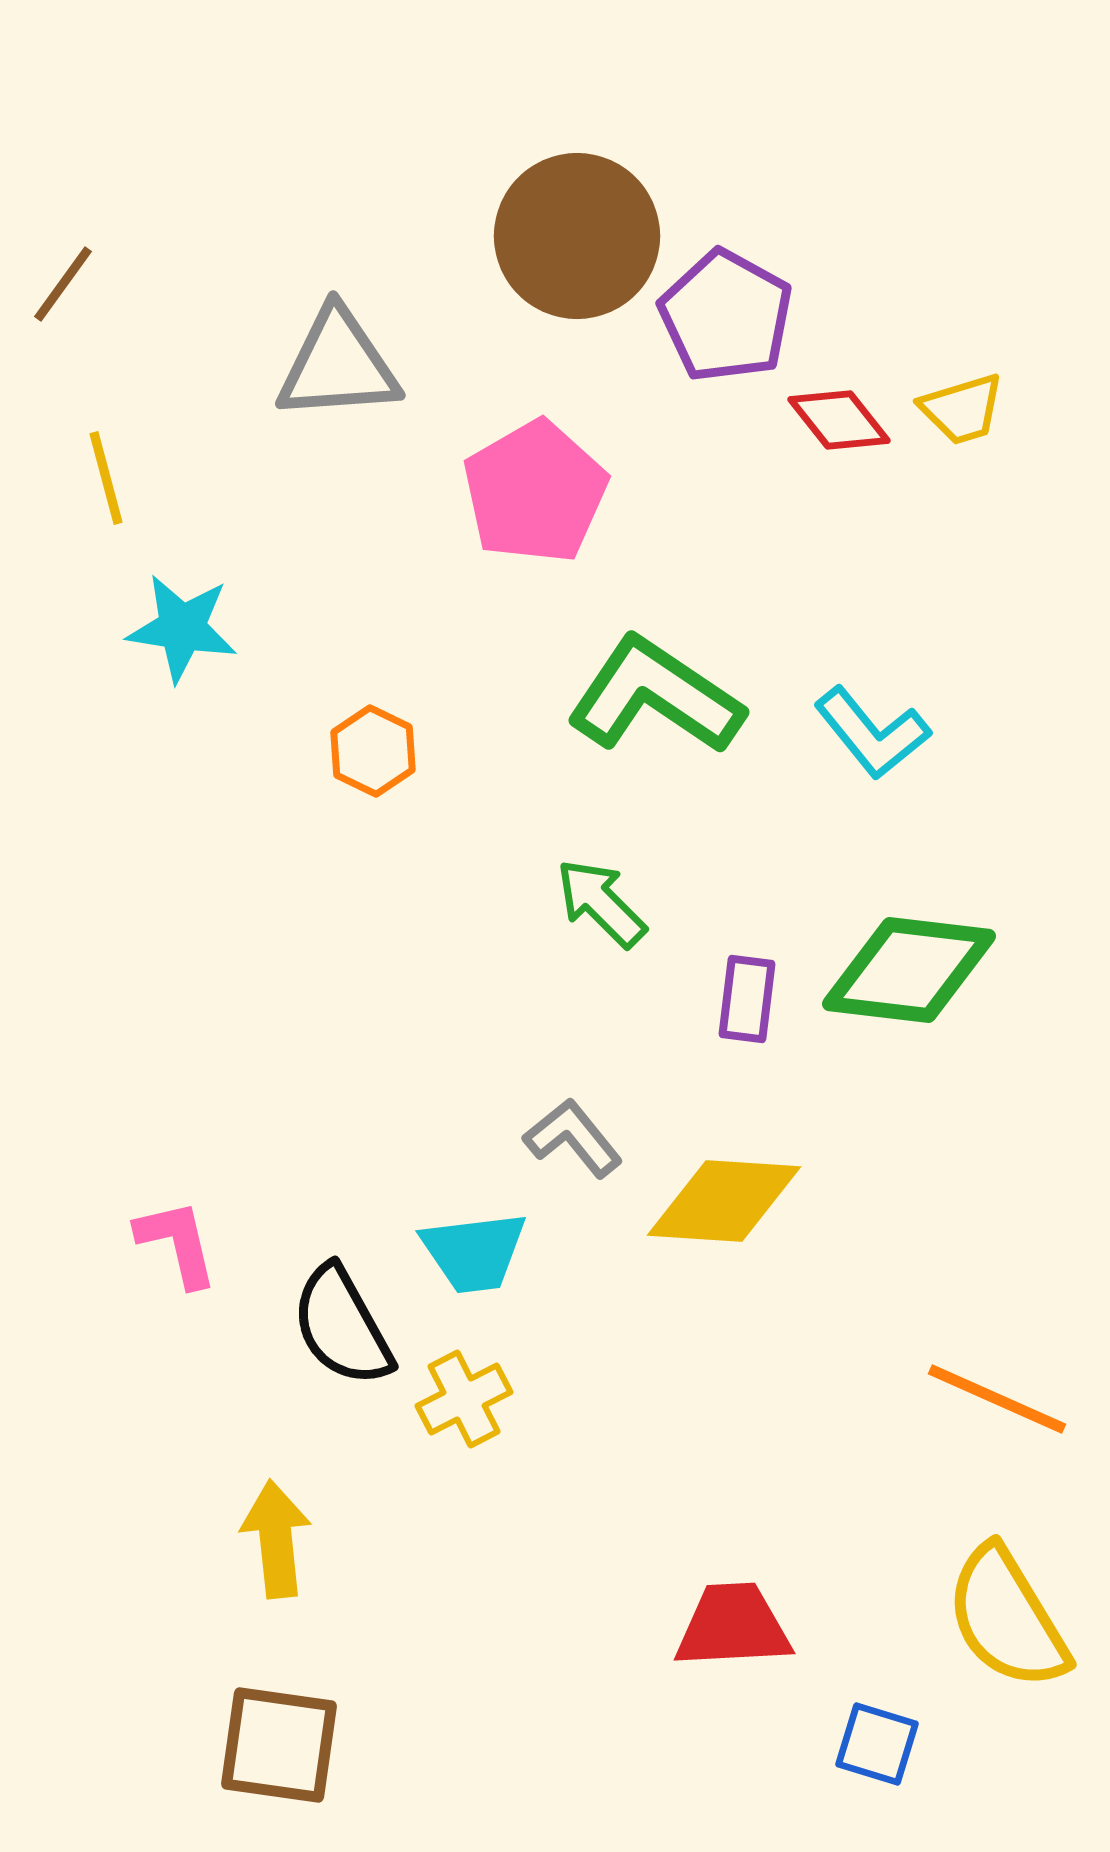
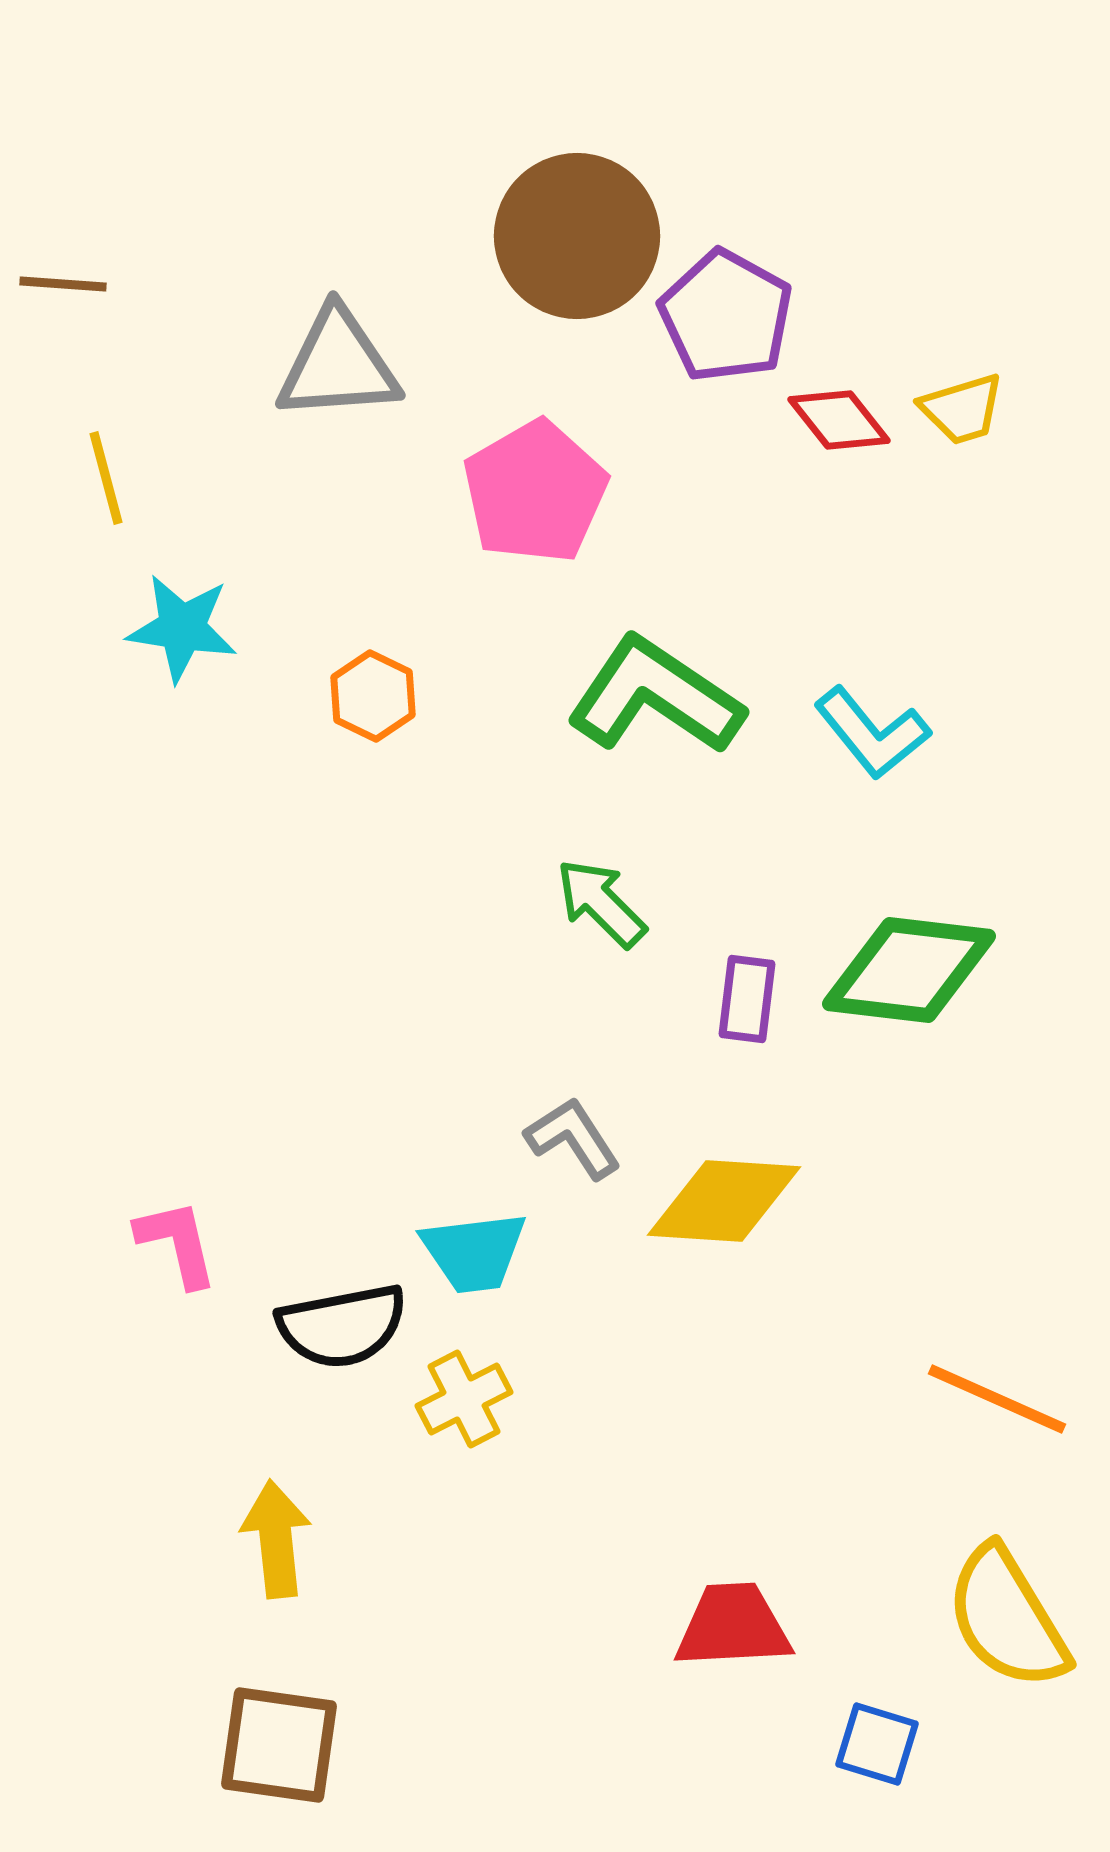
brown line: rotated 58 degrees clockwise
orange hexagon: moved 55 px up
gray L-shape: rotated 6 degrees clockwise
black semicircle: rotated 72 degrees counterclockwise
